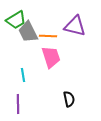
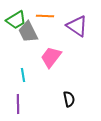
purple triangle: moved 2 px right; rotated 20 degrees clockwise
orange line: moved 3 px left, 20 px up
pink trapezoid: rotated 125 degrees counterclockwise
